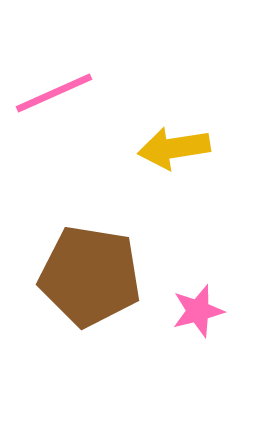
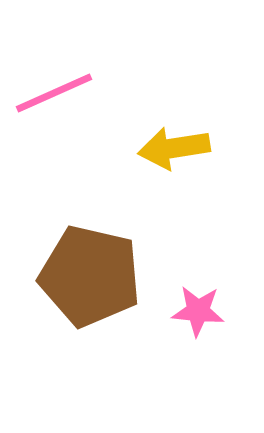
brown pentagon: rotated 4 degrees clockwise
pink star: rotated 20 degrees clockwise
